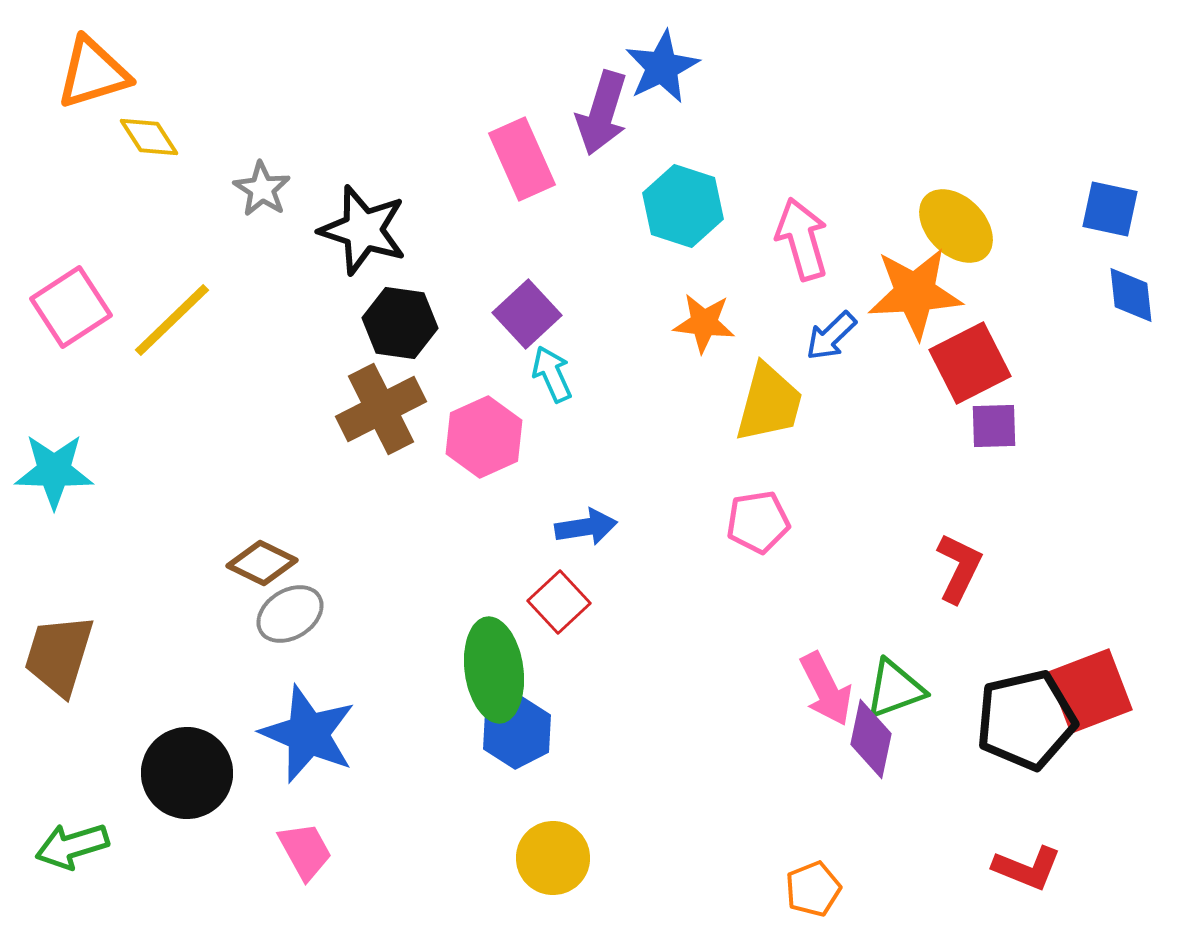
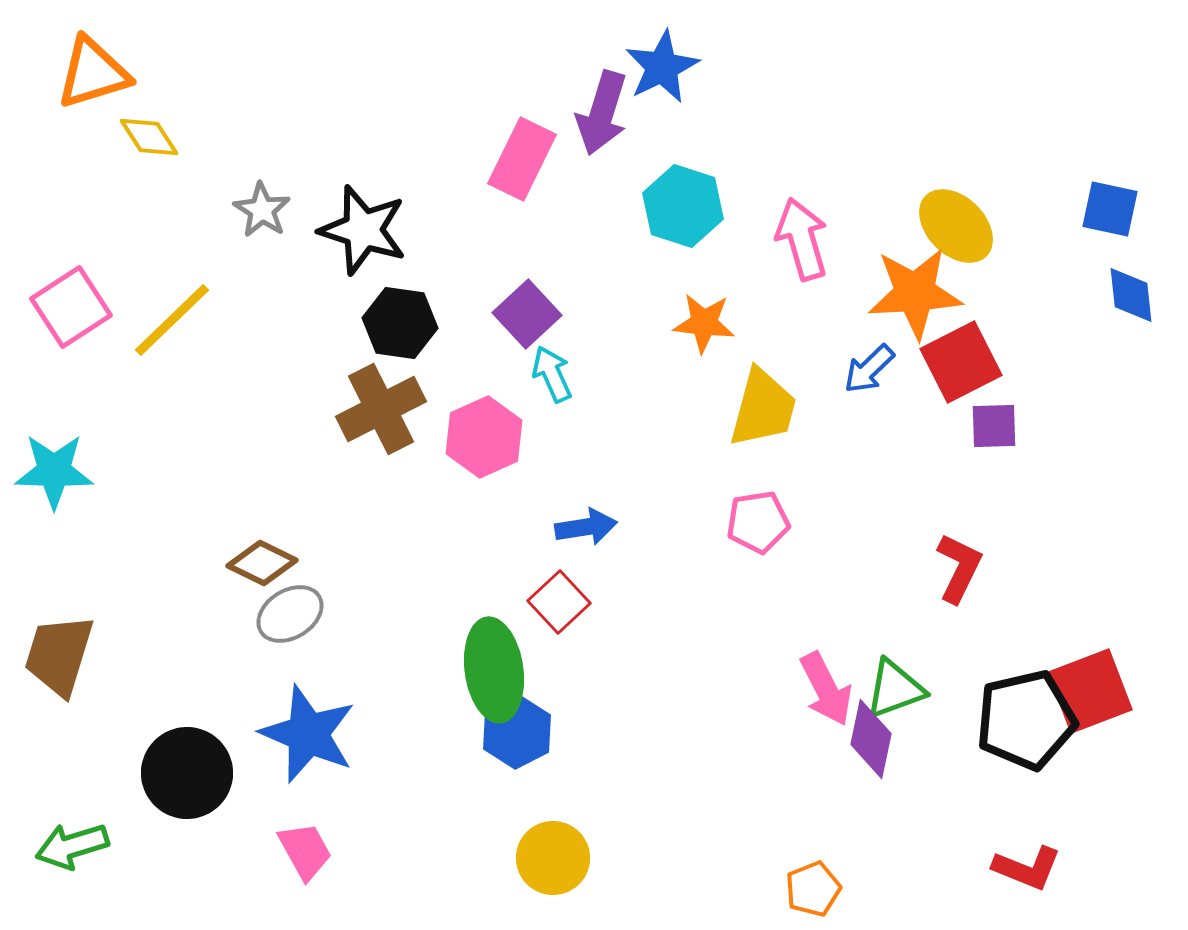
pink rectangle at (522, 159): rotated 50 degrees clockwise
gray star at (262, 189): moved 21 px down
blue arrow at (831, 336): moved 38 px right, 33 px down
red square at (970, 363): moved 9 px left, 1 px up
yellow trapezoid at (769, 403): moved 6 px left, 5 px down
